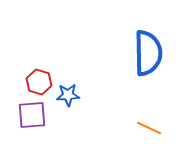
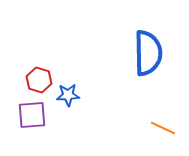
red hexagon: moved 2 px up
orange line: moved 14 px right
